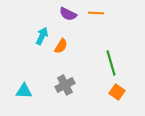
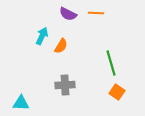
gray cross: rotated 24 degrees clockwise
cyan triangle: moved 3 px left, 12 px down
